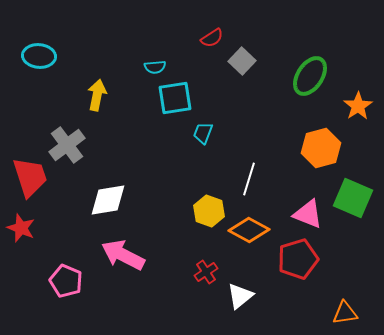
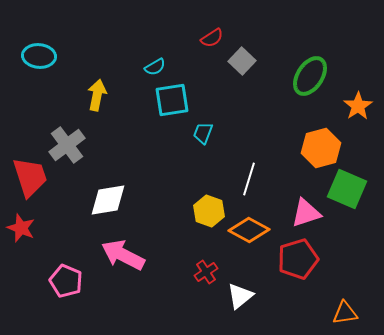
cyan semicircle: rotated 25 degrees counterclockwise
cyan square: moved 3 px left, 2 px down
green square: moved 6 px left, 9 px up
pink triangle: moved 2 px left, 1 px up; rotated 40 degrees counterclockwise
